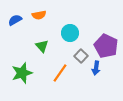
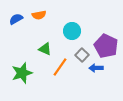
blue semicircle: moved 1 px right, 1 px up
cyan circle: moved 2 px right, 2 px up
green triangle: moved 3 px right, 3 px down; rotated 24 degrees counterclockwise
gray square: moved 1 px right, 1 px up
blue arrow: rotated 80 degrees clockwise
orange line: moved 6 px up
